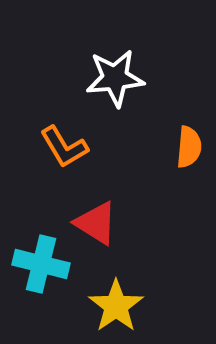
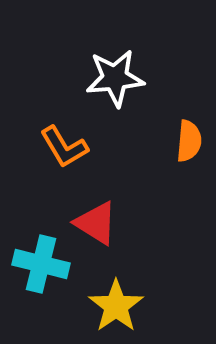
orange semicircle: moved 6 px up
